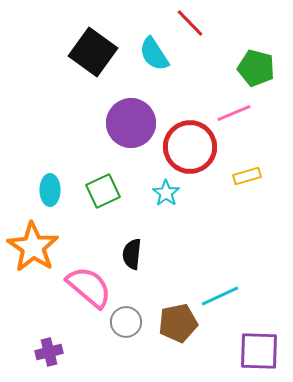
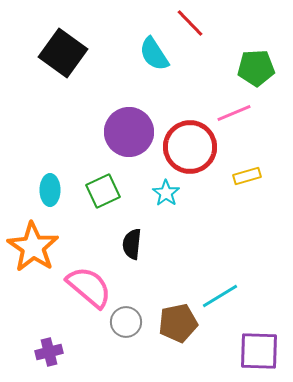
black square: moved 30 px left, 1 px down
green pentagon: rotated 18 degrees counterclockwise
purple circle: moved 2 px left, 9 px down
black semicircle: moved 10 px up
cyan line: rotated 6 degrees counterclockwise
